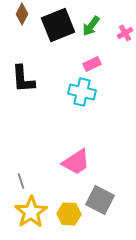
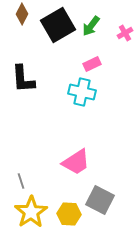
black square: rotated 8 degrees counterclockwise
